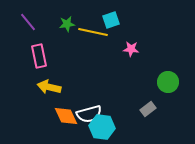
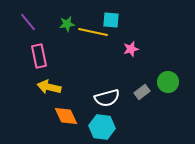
cyan square: rotated 24 degrees clockwise
pink star: rotated 21 degrees counterclockwise
gray rectangle: moved 6 px left, 17 px up
white semicircle: moved 18 px right, 16 px up
